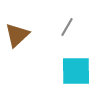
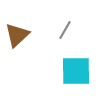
gray line: moved 2 px left, 3 px down
